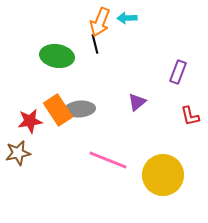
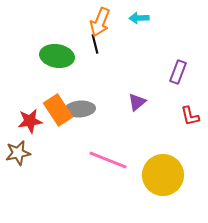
cyan arrow: moved 12 px right
